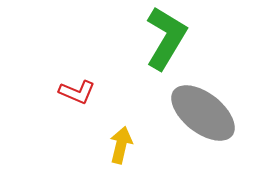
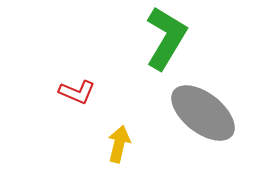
yellow arrow: moved 2 px left, 1 px up
